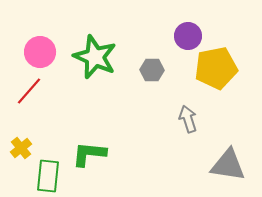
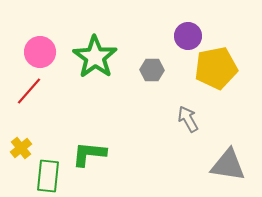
green star: rotated 12 degrees clockwise
gray arrow: rotated 12 degrees counterclockwise
